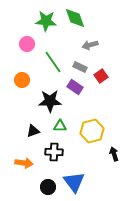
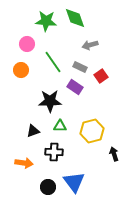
orange circle: moved 1 px left, 10 px up
